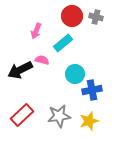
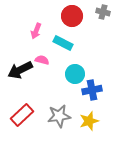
gray cross: moved 7 px right, 5 px up
cyan rectangle: rotated 66 degrees clockwise
